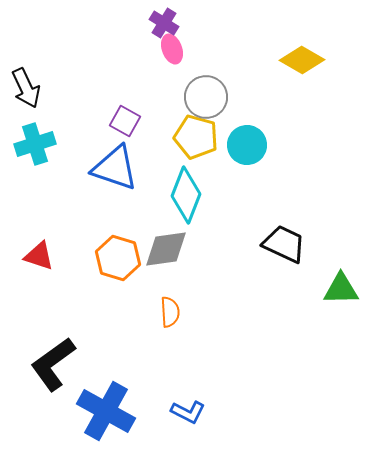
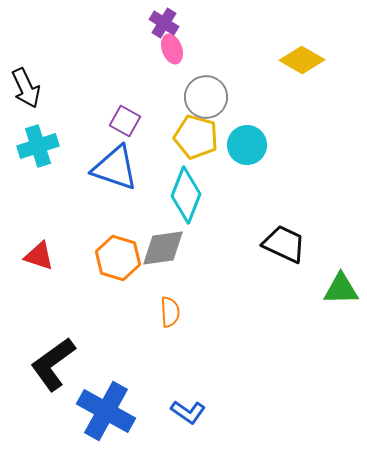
cyan cross: moved 3 px right, 2 px down
gray diamond: moved 3 px left, 1 px up
blue L-shape: rotated 8 degrees clockwise
